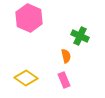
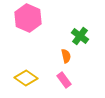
pink hexagon: moved 1 px left
green cross: rotated 12 degrees clockwise
pink rectangle: rotated 14 degrees counterclockwise
